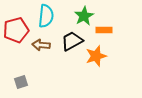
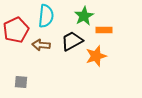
red pentagon: rotated 10 degrees counterclockwise
gray square: rotated 24 degrees clockwise
